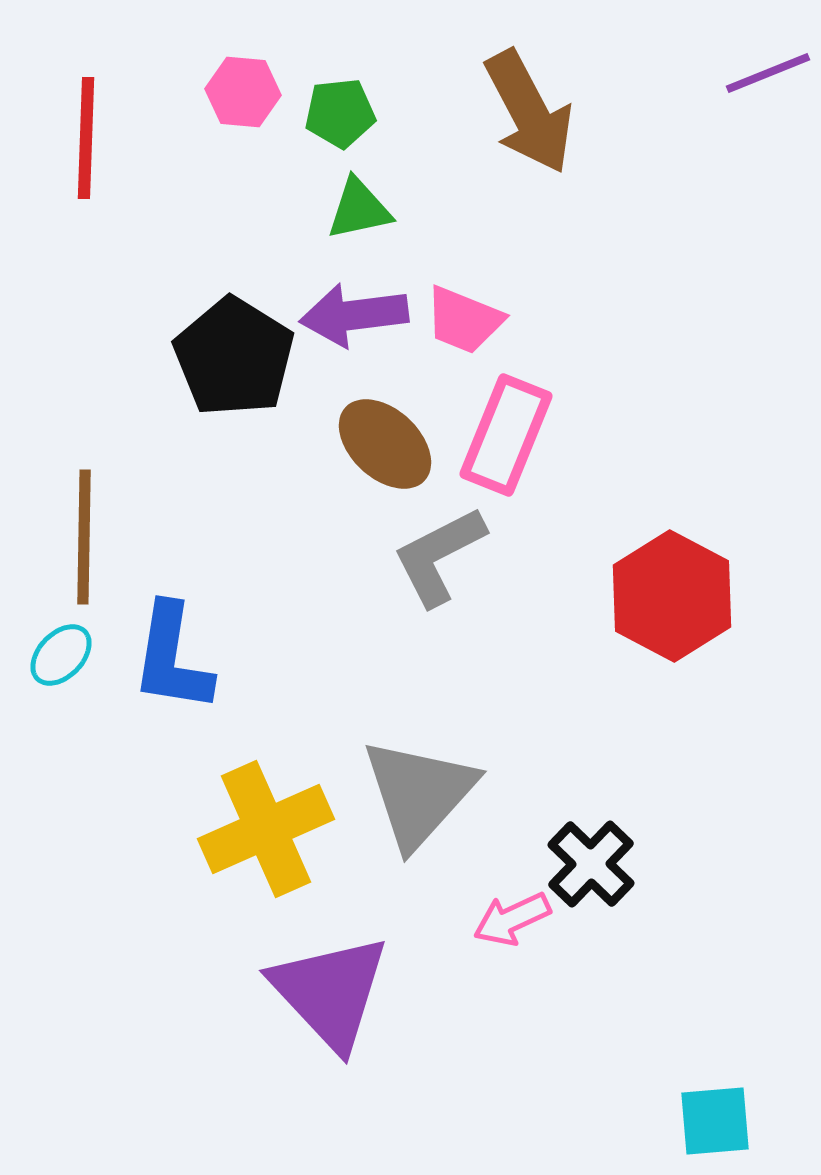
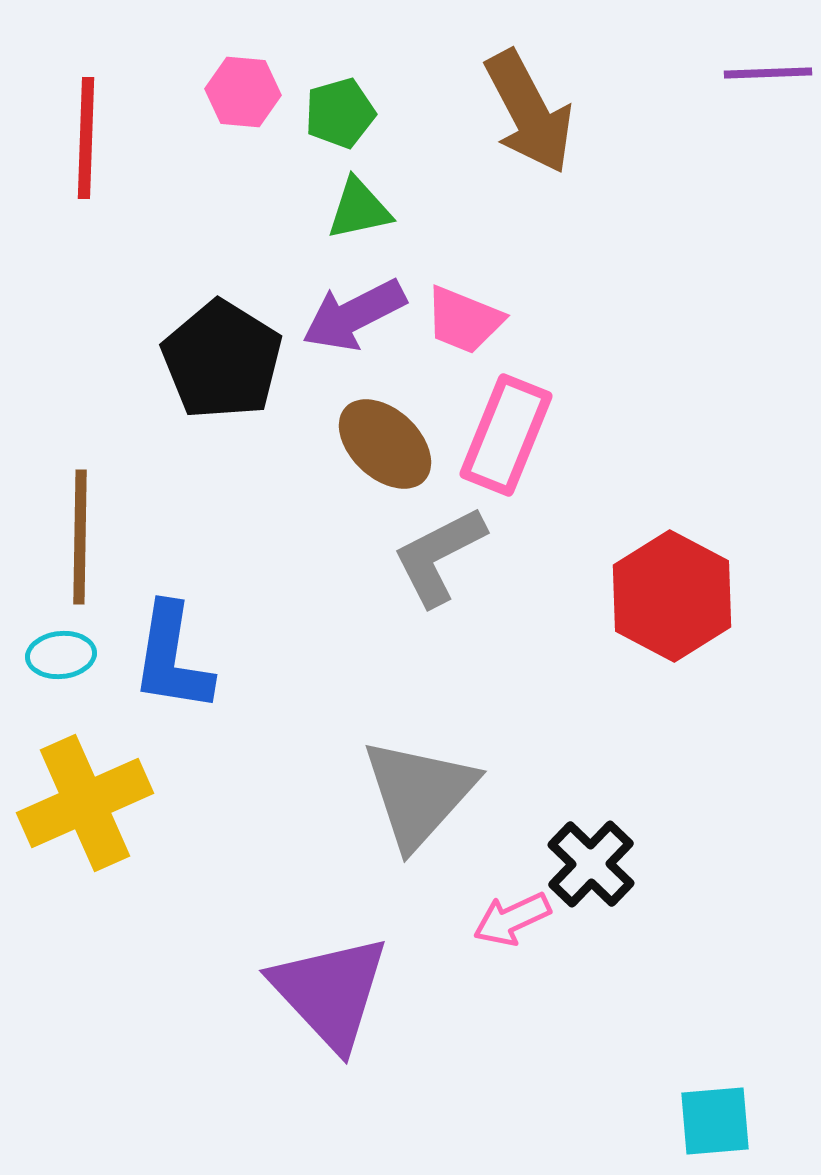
purple line: rotated 20 degrees clockwise
green pentagon: rotated 10 degrees counterclockwise
purple arrow: rotated 20 degrees counterclockwise
black pentagon: moved 12 px left, 3 px down
brown line: moved 4 px left
cyan ellipse: rotated 40 degrees clockwise
yellow cross: moved 181 px left, 26 px up
